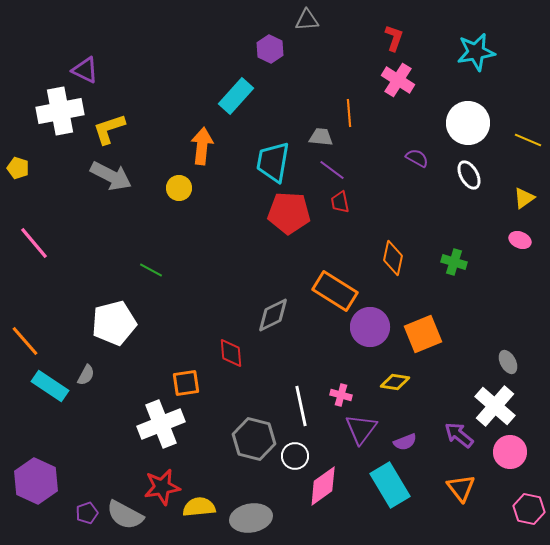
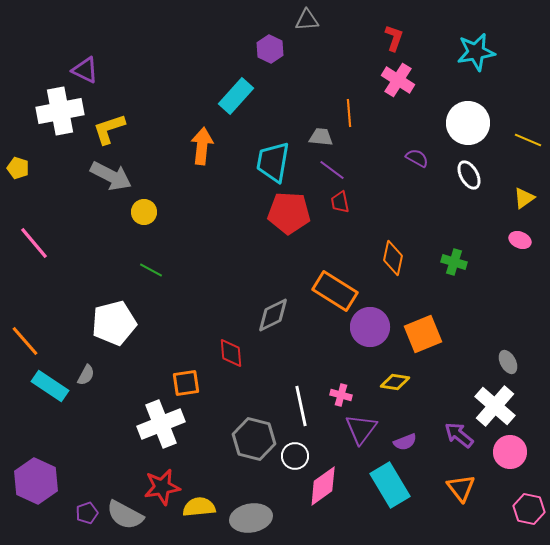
yellow circle at (179, 188): moved 35 px left, 24 px down
